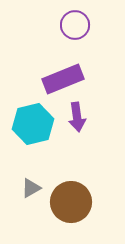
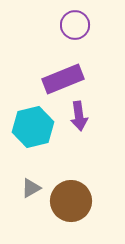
purple arrow: moved 2 px right, 1 px up
cyan hexagon: moved 3 px down
brown circle: moved 1 px up
